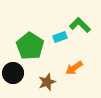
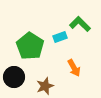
green L-shape: moved 1 px up
orange arrow: rotated 84 degrees counterclockwise
black circle: moved 1 px right, 4 px down
brown star: moved 2 px left, 4 px down
